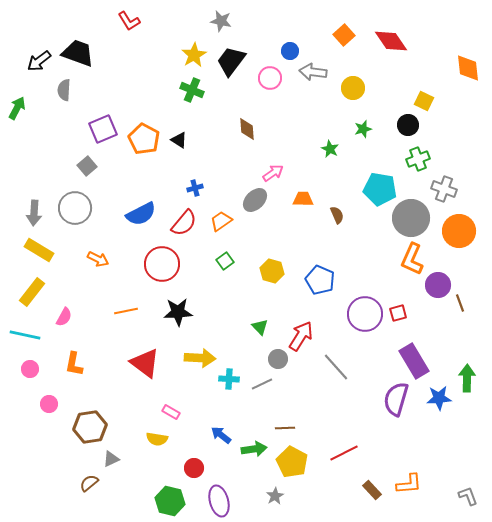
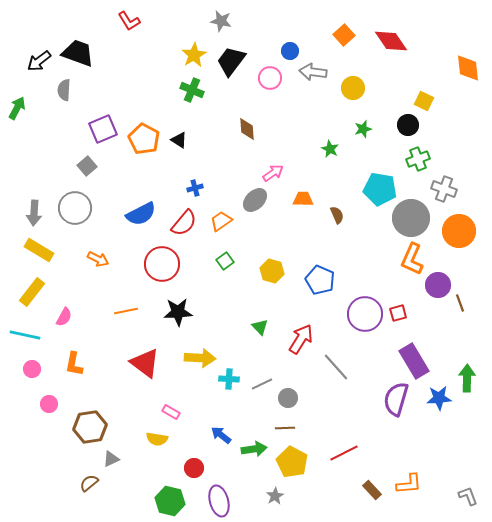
red arrow at (301, 336): moved 3 px down
gray circle at (278, 359): moved 10 px right, 39 px down
pink circle at (30, 369): moved 2 px right
